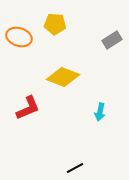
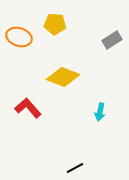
red L-shape: rotated 108 degrees counterclockwise
